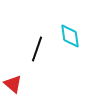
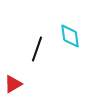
red triangle: rotated 48 degrees clockwise
